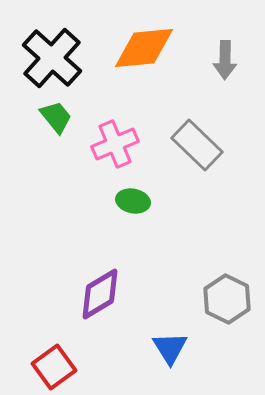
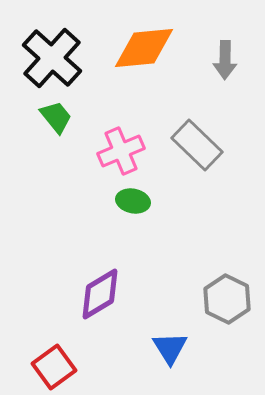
pink cross: moved 6 px right, 7 px down
